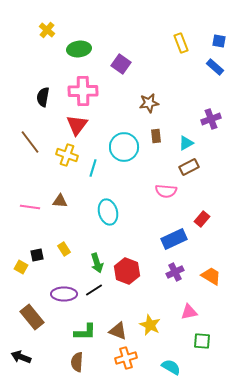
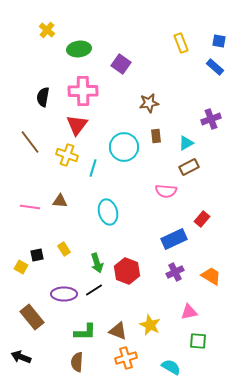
green square at (202, 341): moved 4 px left
